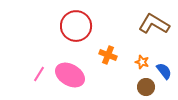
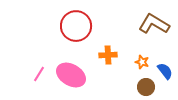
orange cross: rotated 24 degrees counterclockwise
blue semicircle: moved 1 px right
pink ellipse: moved 1 px right
